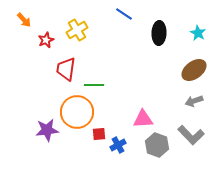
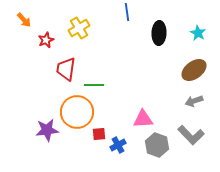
blue line: moved 3 px right, 2 px up; rotated 48 degrees clockwise
yellow cross: moved 2 px right, 2 px up
